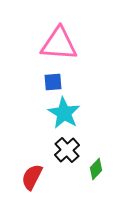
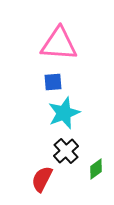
cyan star: rotated 20 degrees clockwise
black cross: moved 1 px left, 1 px down
green diamond: rotated 10 degrees clockwise
red semicircle: moved 10 px right, 2 px down
